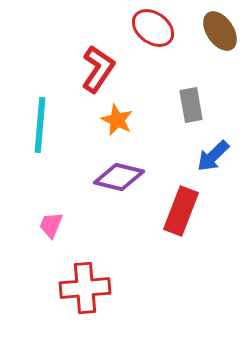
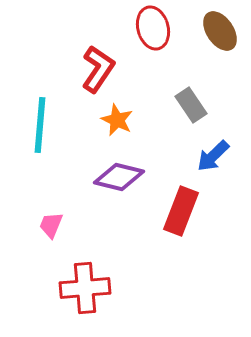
red ellipse: rotated 39 degrees clockwise
gray rectangle: rotated 24 degrees counterclockwise
